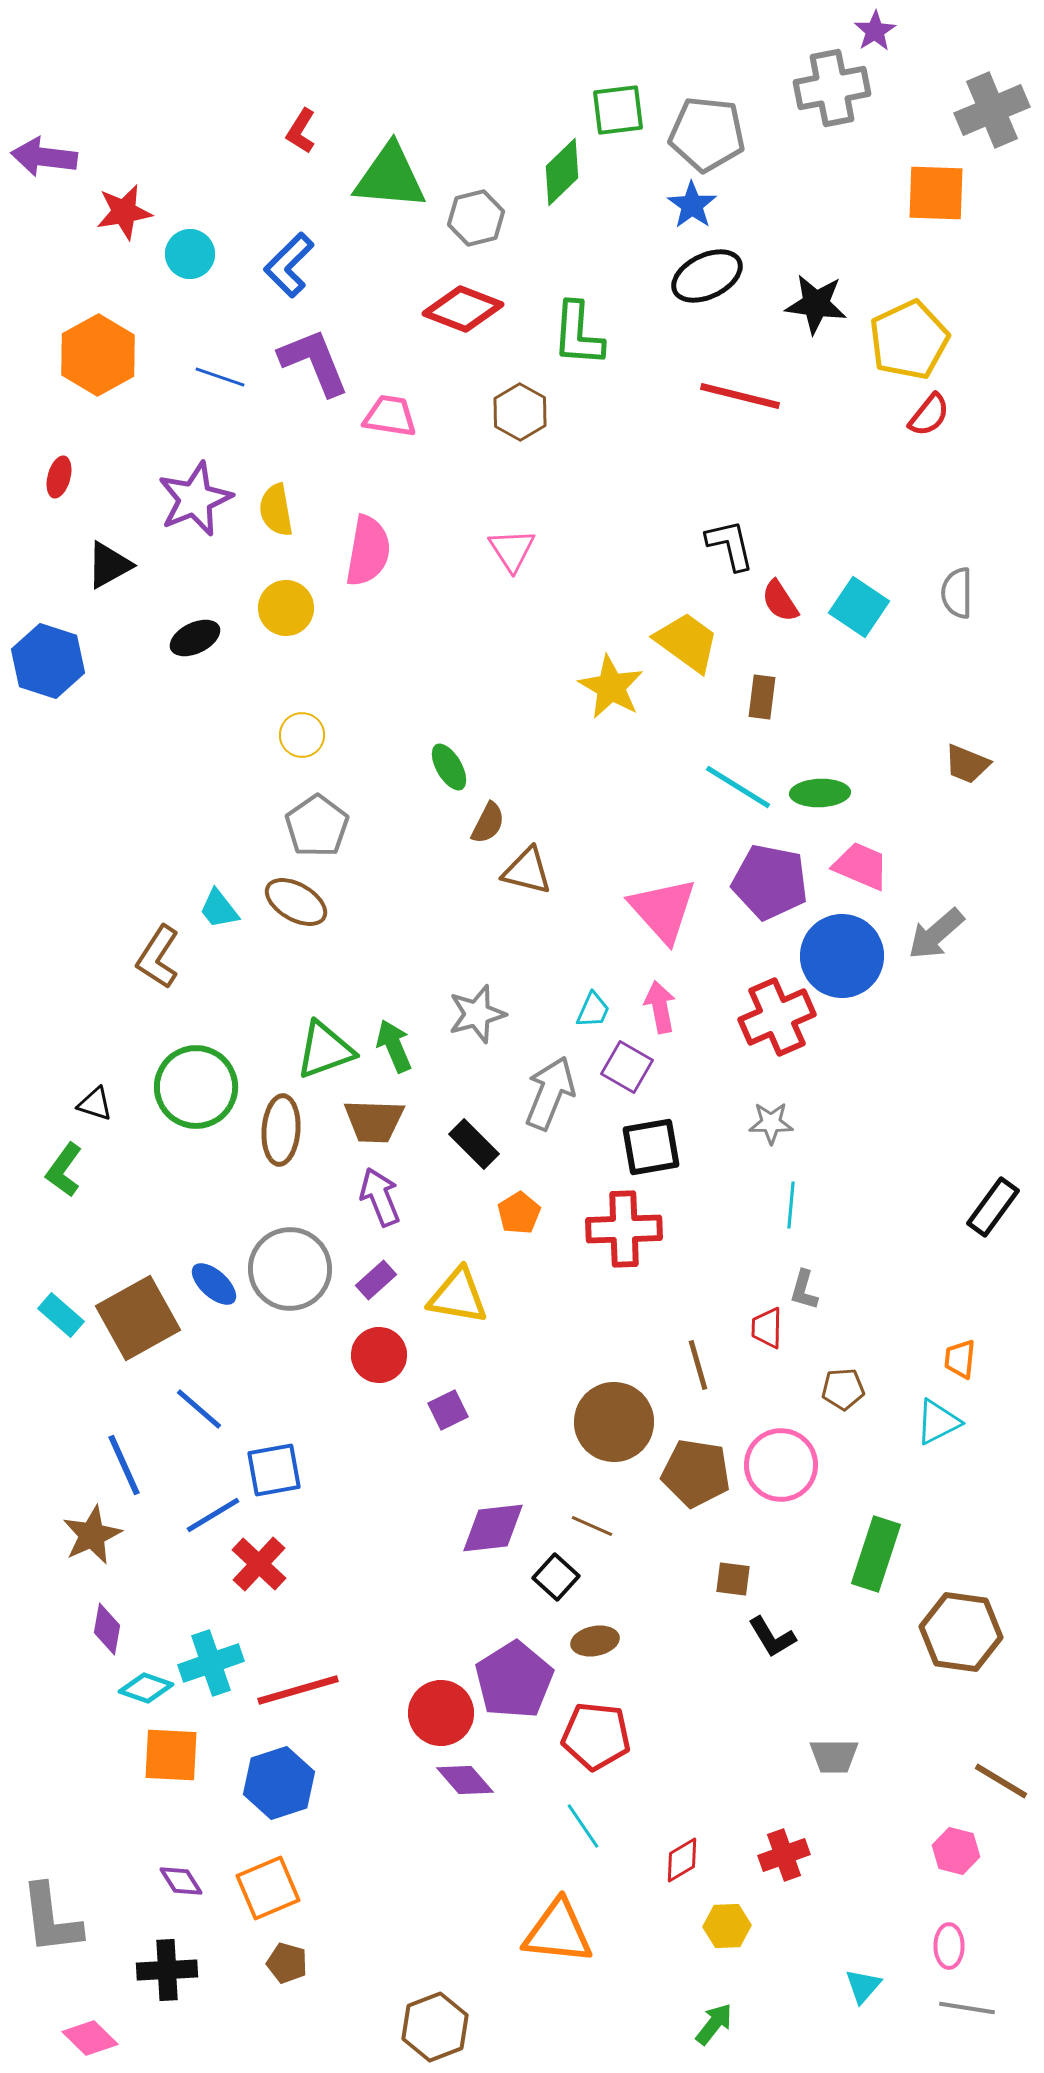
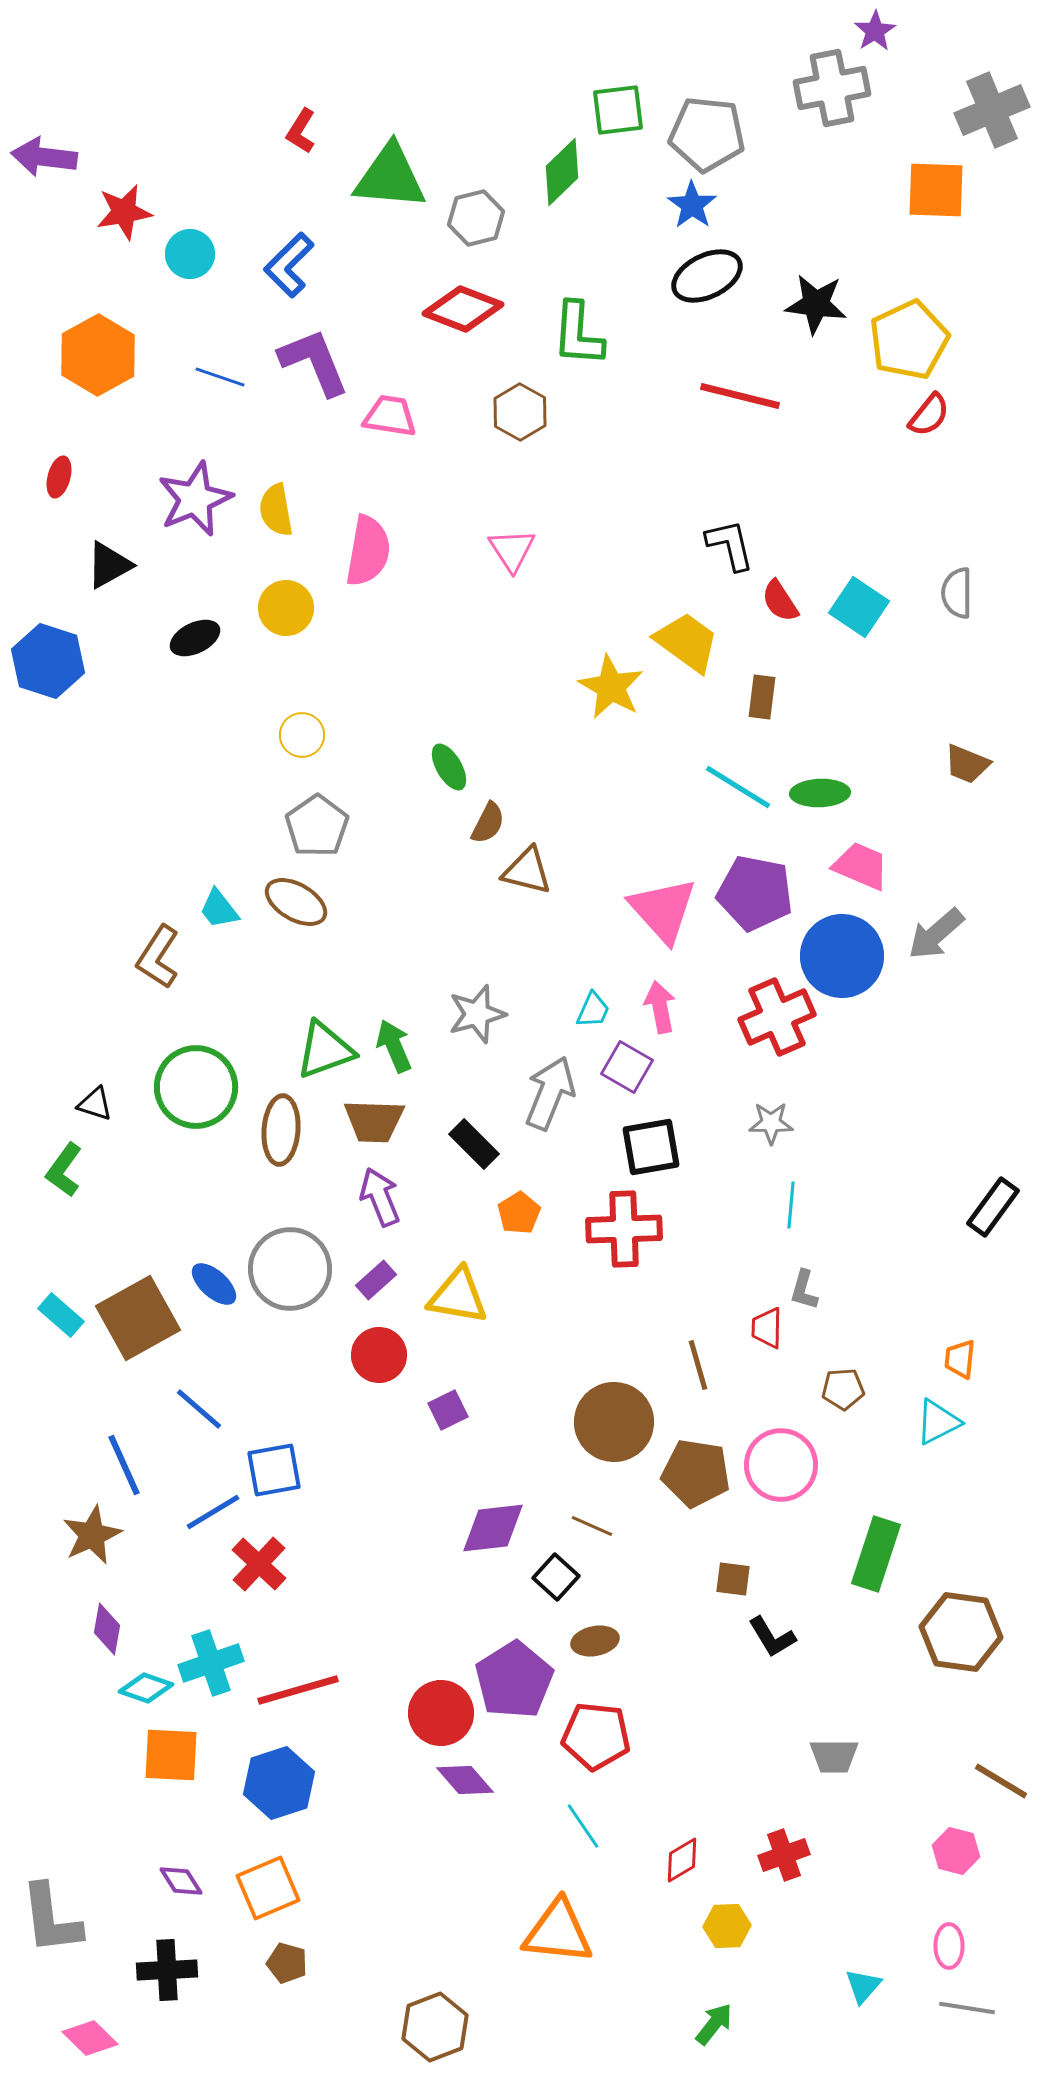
orange square at (936, 193): moved 3 px up
purple pentagon at (770, 882): moved 15 px left, 11 px down
blue line at (213, 1515): moved 3 px up
